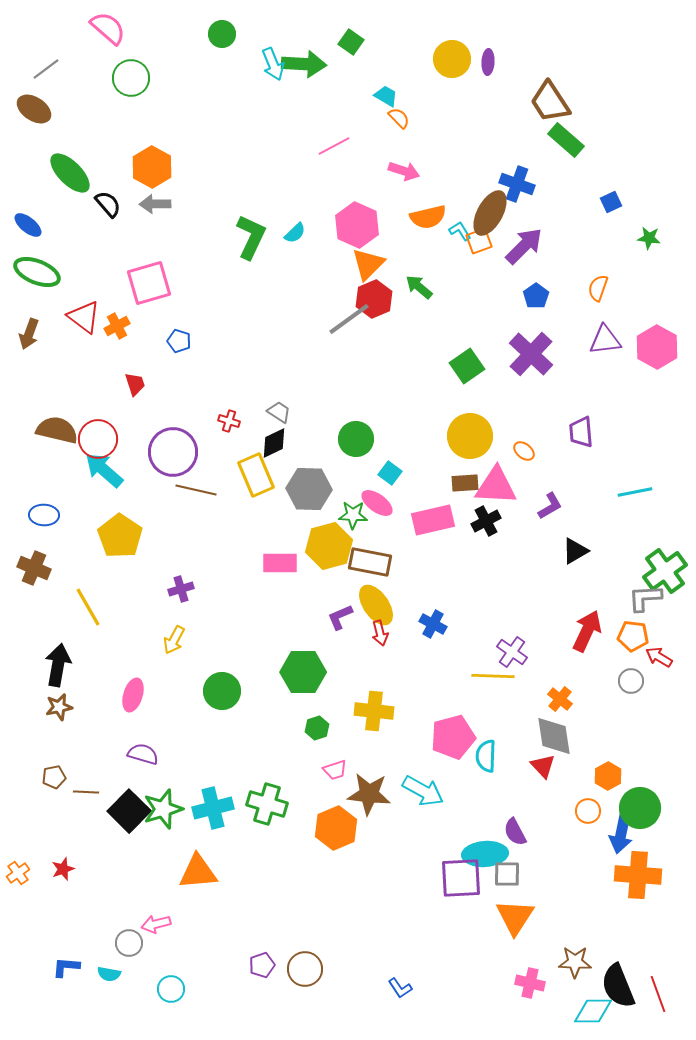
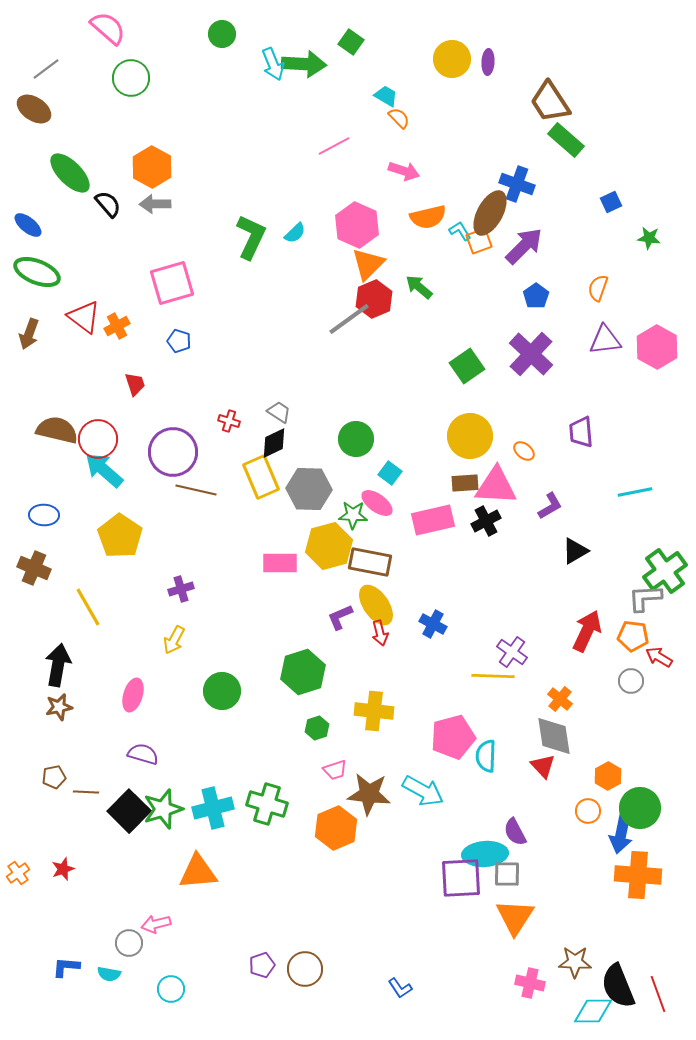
pink square at (149, 283): moved 23 px right
yellow rectangle at (256, 475): moved 5 px right, 2 px down
green hexagon at (303, 672): rotated 18 degrees counterclockwise
